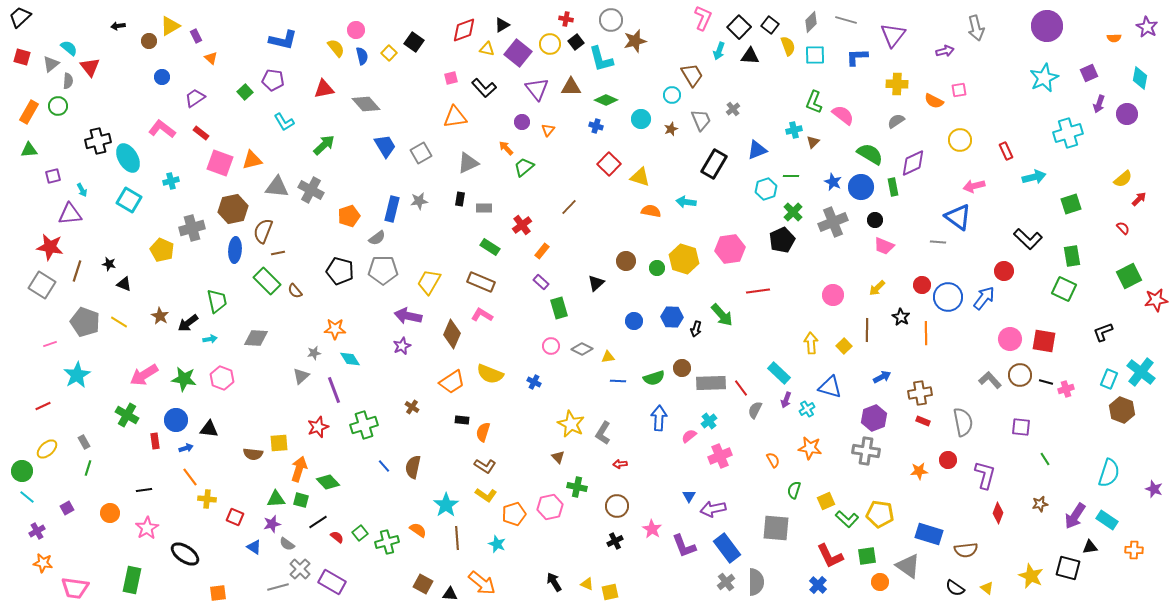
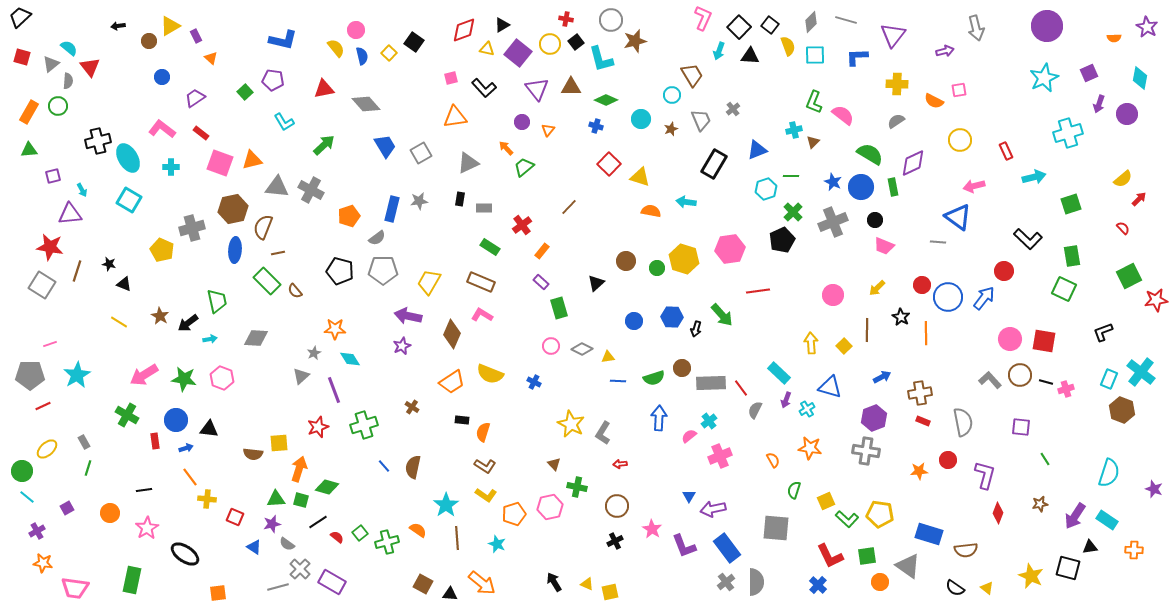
cyan cross at (171, 181): moved 14 px up; rotated 14 degrees clockwise
brown semicircle at (263, 231): moved 4 px up
gray pentagon at (85, 322): moved 55 px left, 53 px down; rotated 20 degrees counterclockwise
gray star at (314, 353): rotated 16 degrees counterclockwise
brown triangle at (558, 457): moved 4 px left, 7 px down
green diamond at (328, 482): moved 1 px left, 5 px down; rotated 30 degrees counterclockwise
